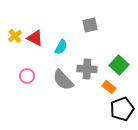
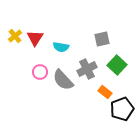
gray square: moved 12 px right, 14 px down
red triangle: rotated 36 degrees clockwise
cyan semicircle: rotated 70 degrees clockwise
green square: moved 2 px left
gray cross: rotated 30 degrees counterclockwise
pink circle: moved 13 px right, 4 px up
orange rectangle: moved 4 px left, 5 px down
